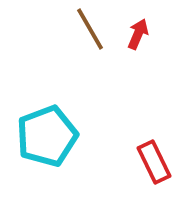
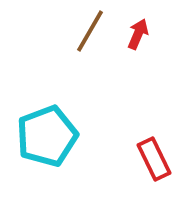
brown line: moved 2 px down; rotated 60 degrees clockwise
red rectangle: moved 3 px up
